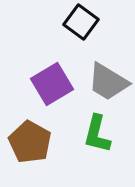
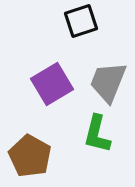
black square: moved 1 px up; rotated 36 degrees clockwise
gray trapezoid: rotated 81 degrees clockwise
brown pentagon: moved 14 px down
